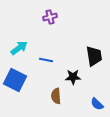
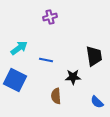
blue semicircle: moved 2 px up
